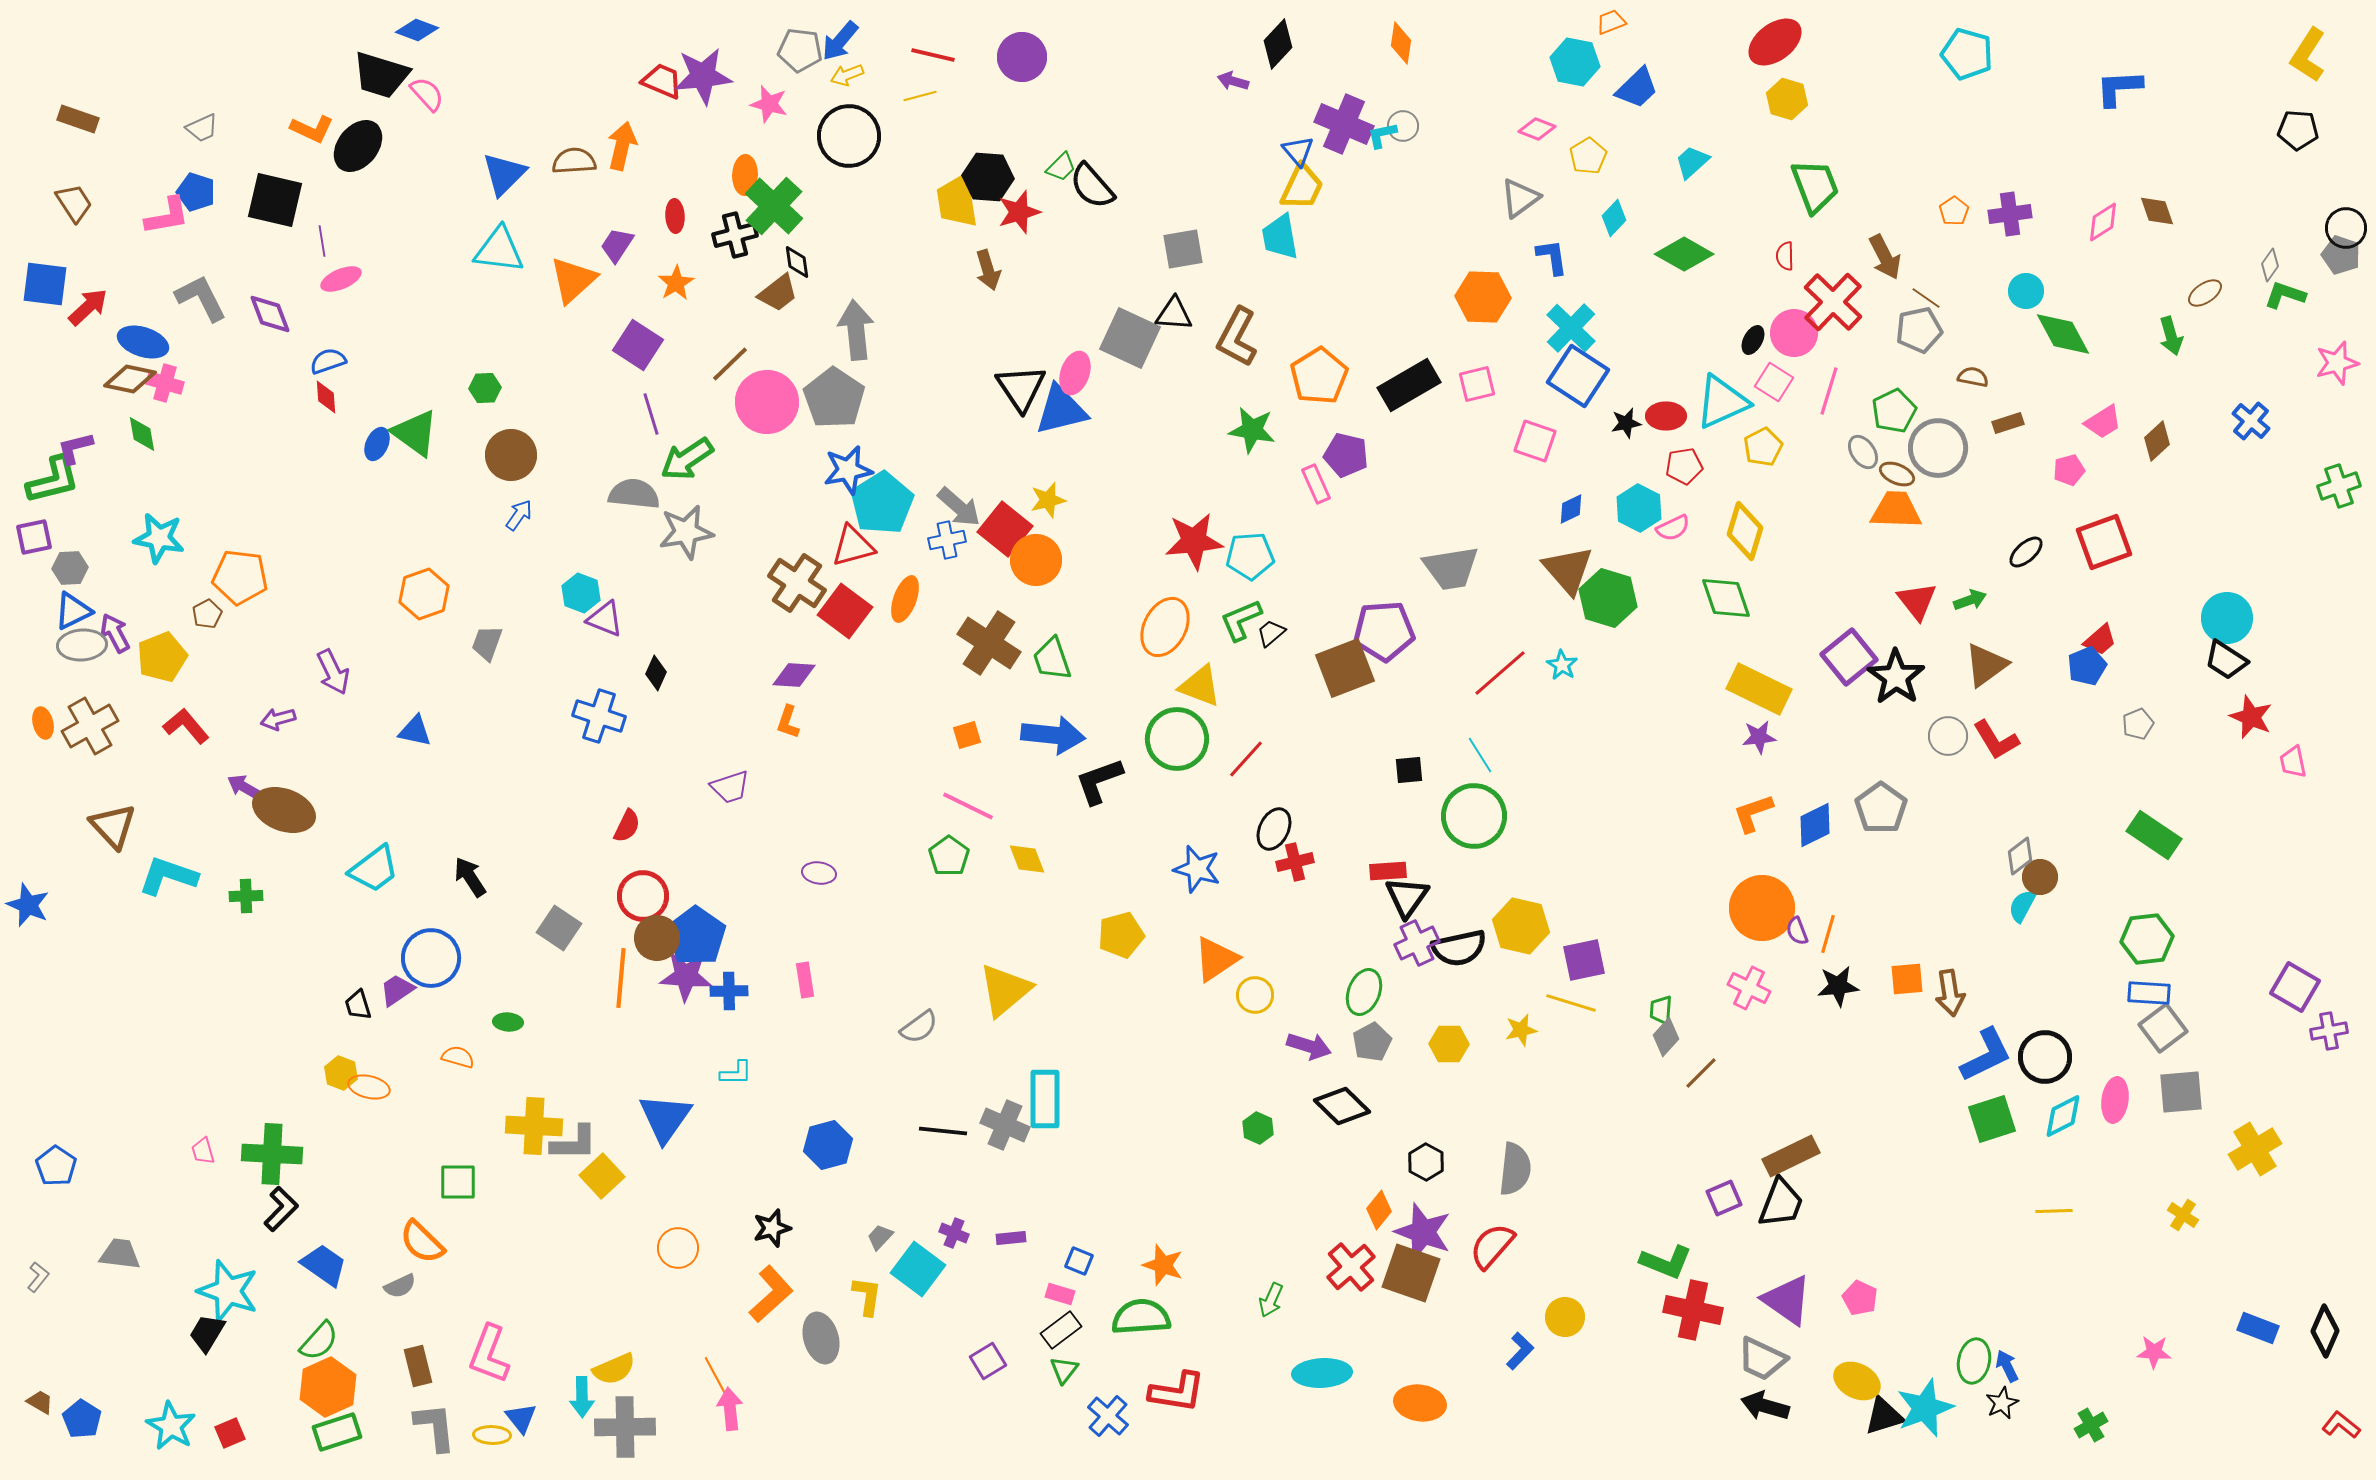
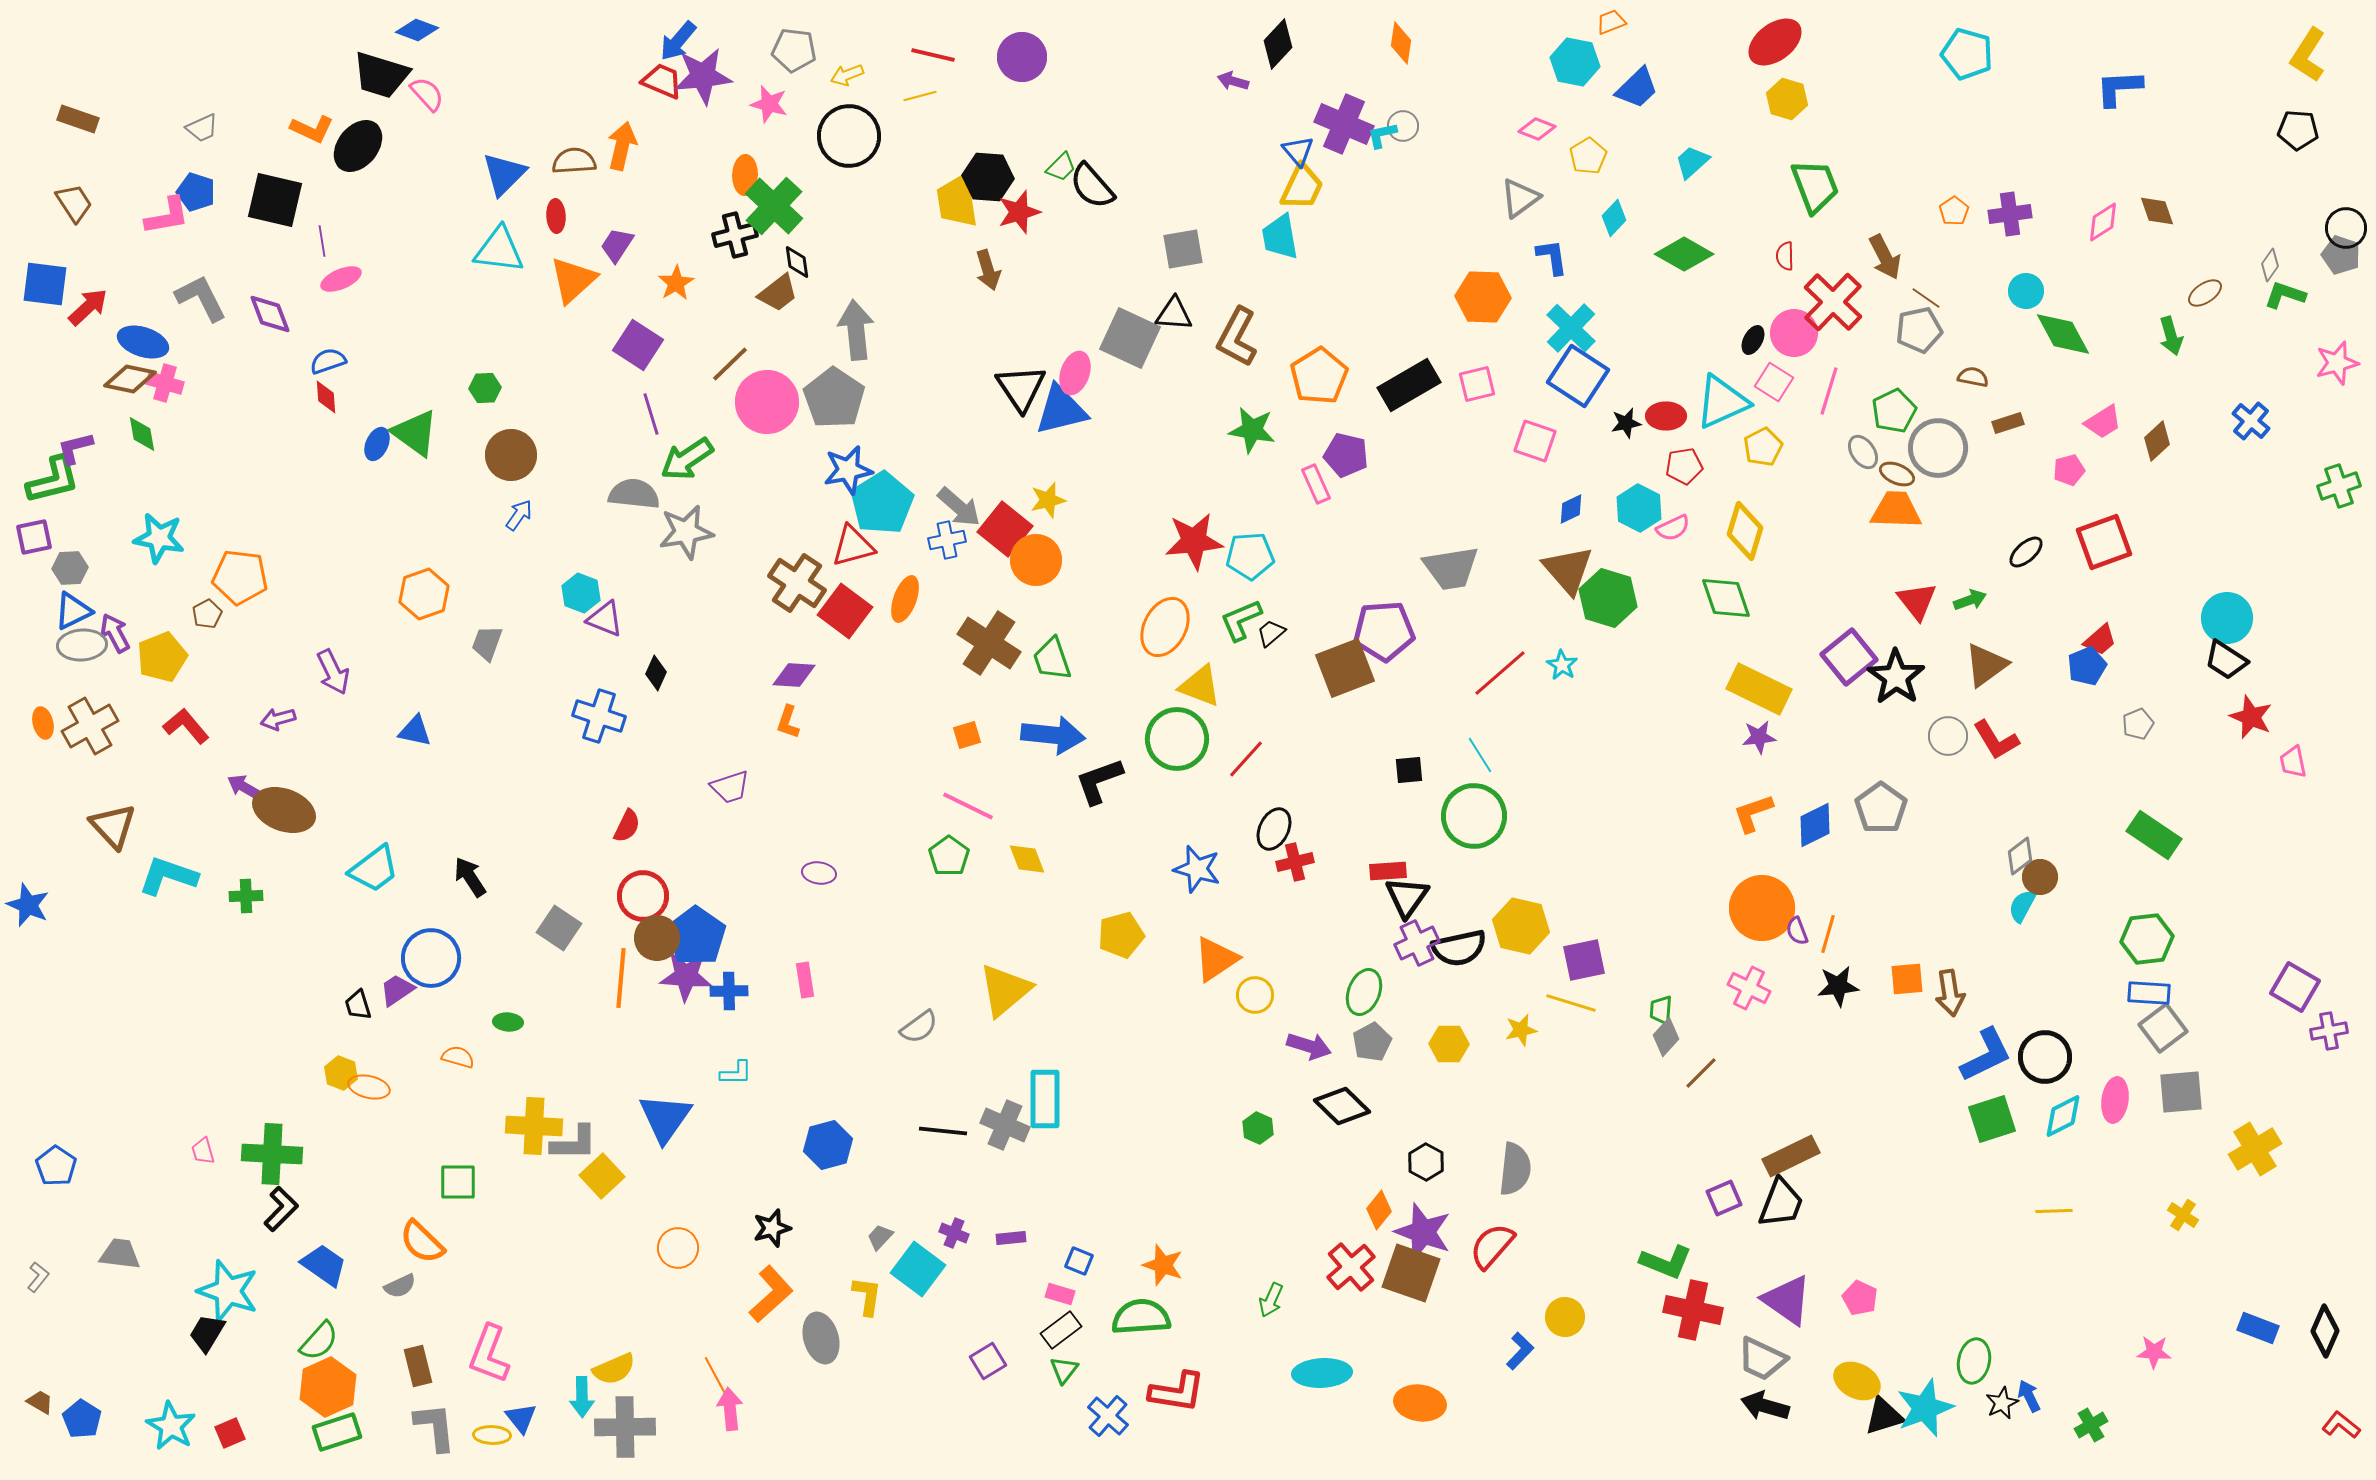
blue arrow at (840, 41): moved 162 px left
gray pentagon at (800, 50): moved 6 px left
red ellipse at (675, 216): moved 119 px left
blue arrow at (2007, 1366): moved 22 px right, 30 px down
